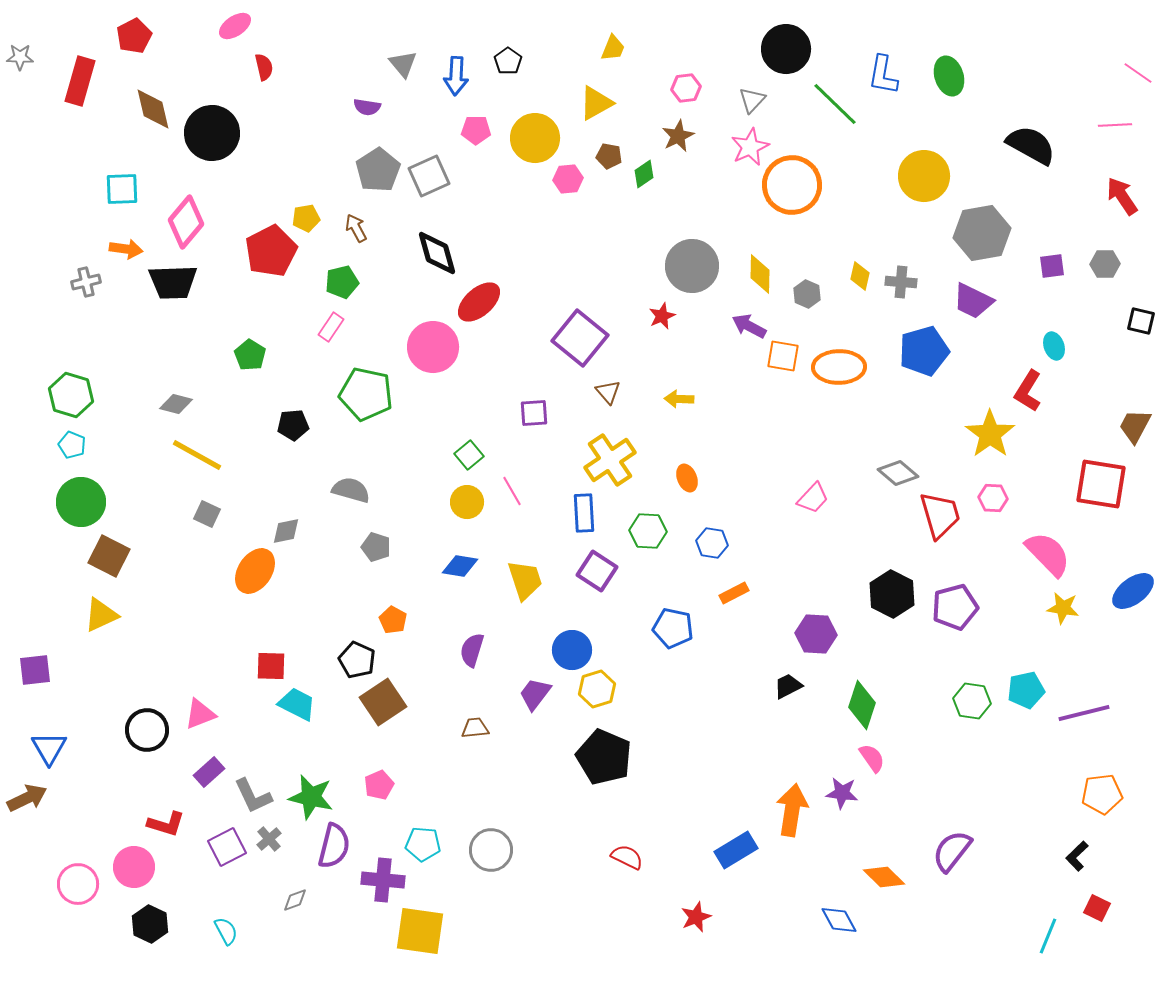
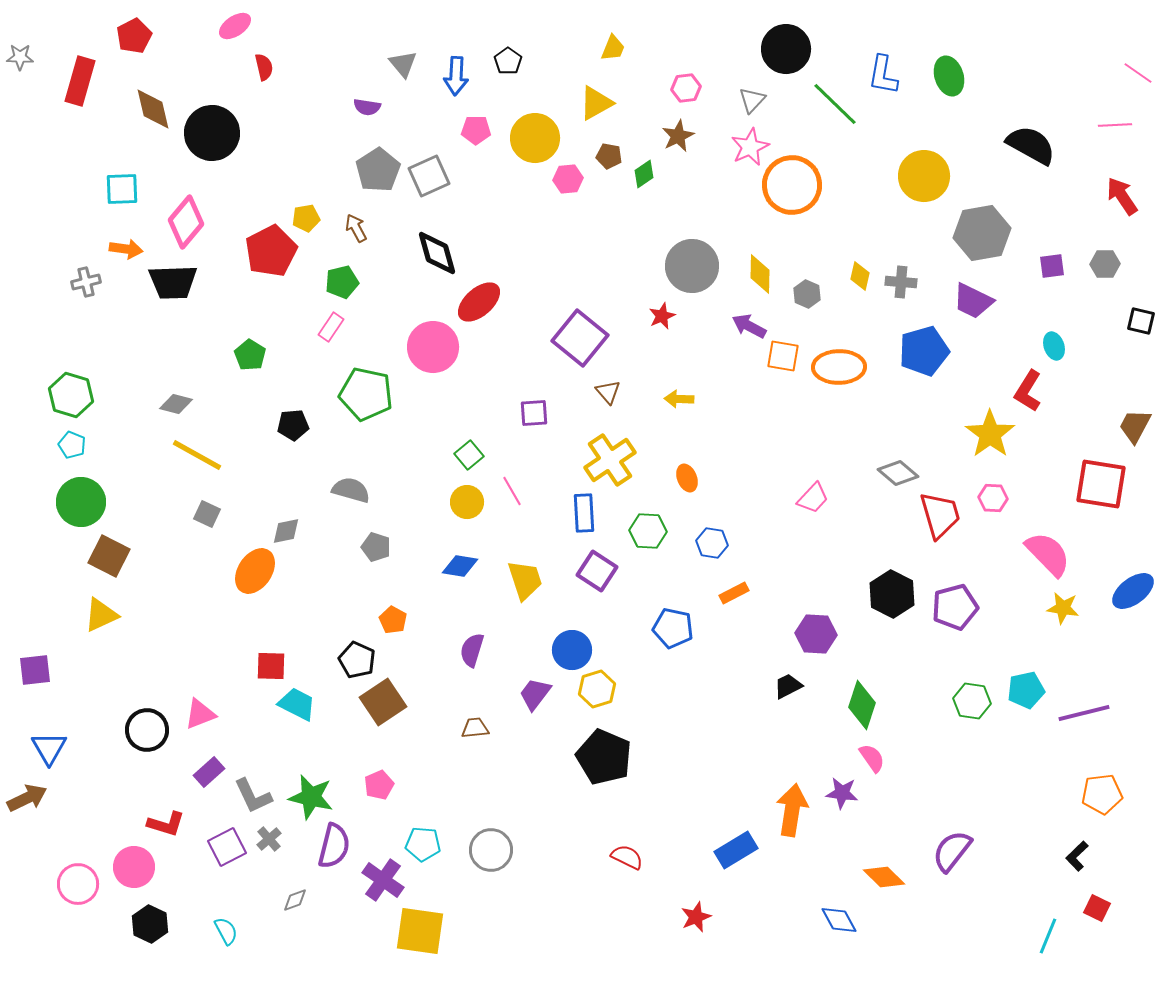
purple cross at (383, 880): rotated 30 degrees clockwise
